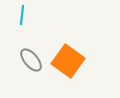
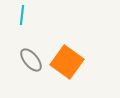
orange square: moved 1 px left, 1 px down
